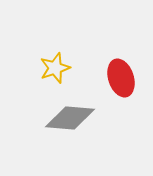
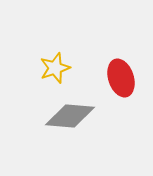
gray diamond: moved 2 px up
